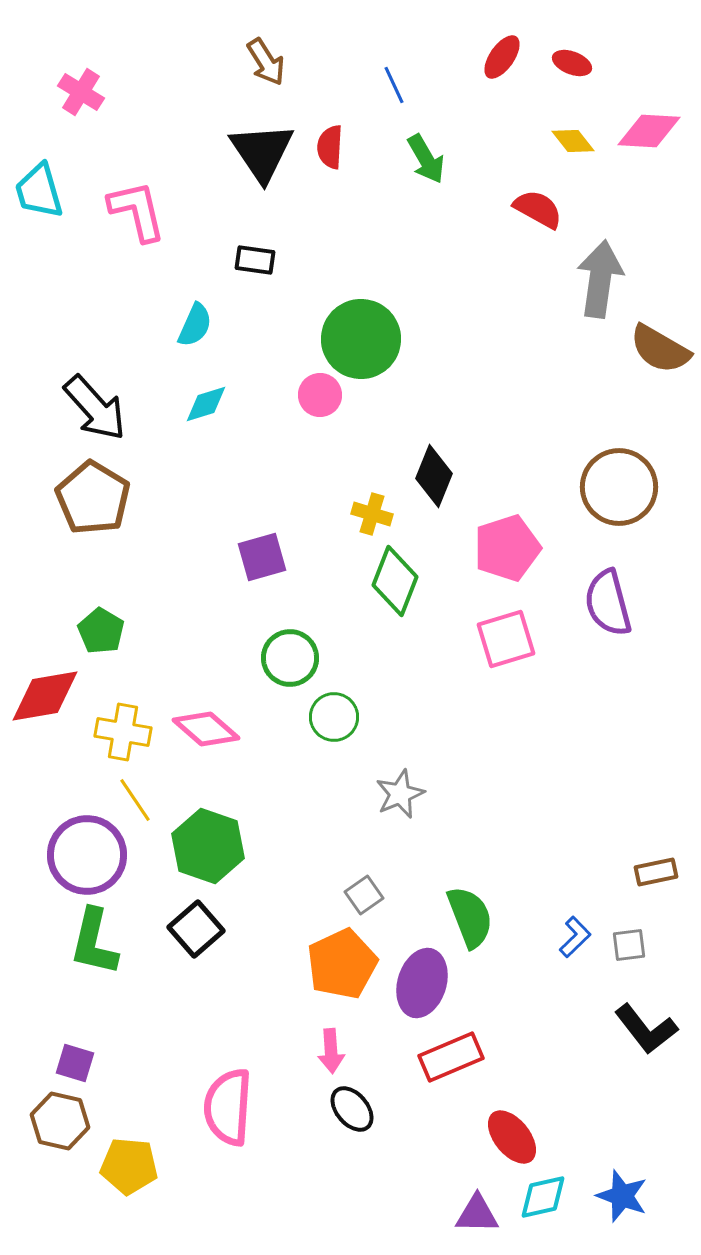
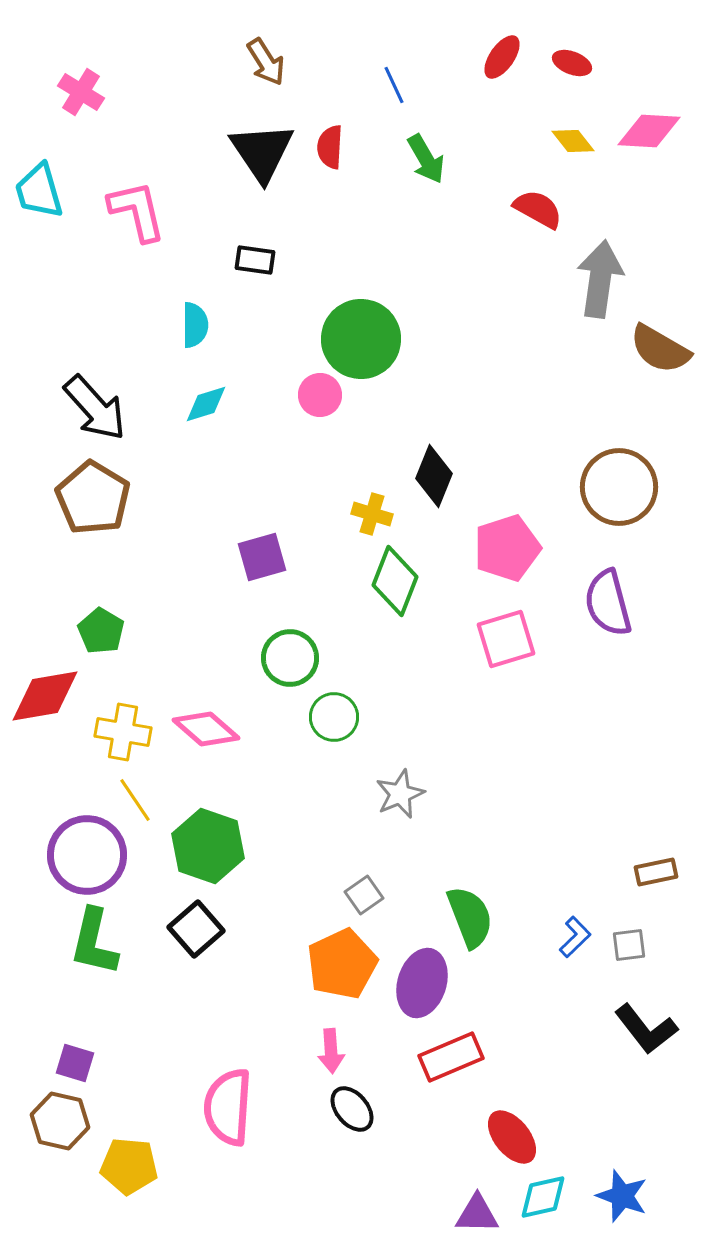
cyan semicircle at (195, 325): rotated 24 degrees counterclockwise
